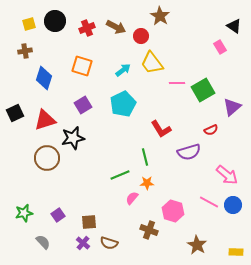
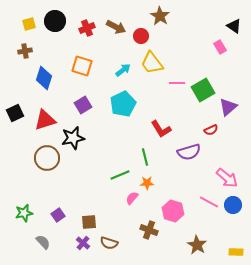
purple triangle at (232, 107): moved 4 px left
pink arrow at (227, 175): moved 3 px down
